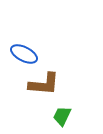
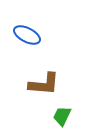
blue ellipse: moved 3 px right, 19 px up
